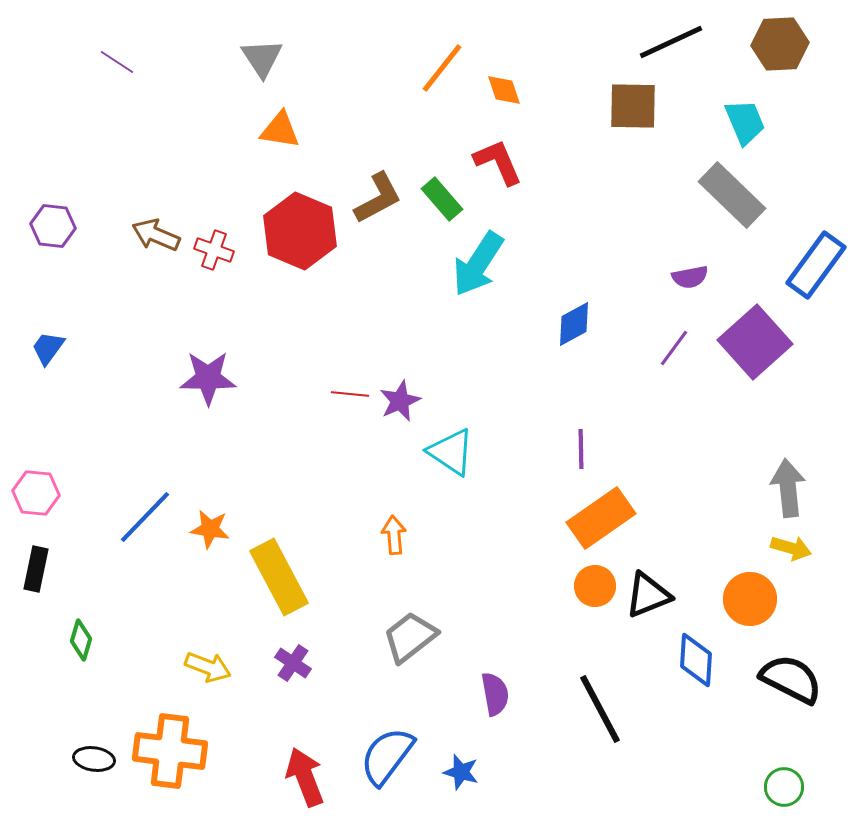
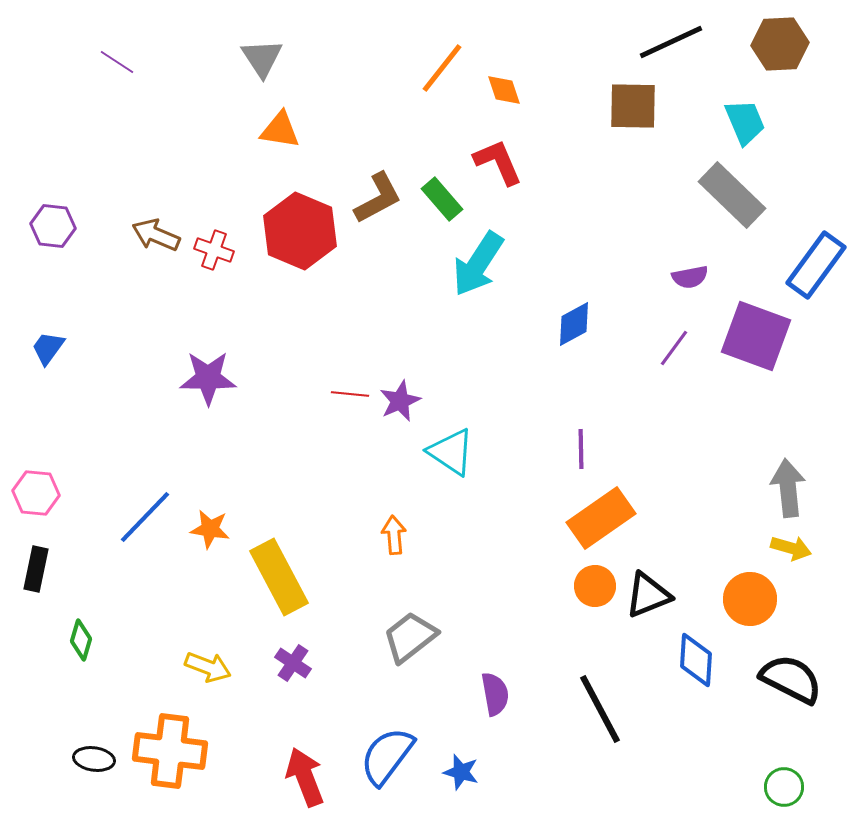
purple square at (755, 342): moved 1 px right, 6 px up; rotated 28 degrees counterclockwise
